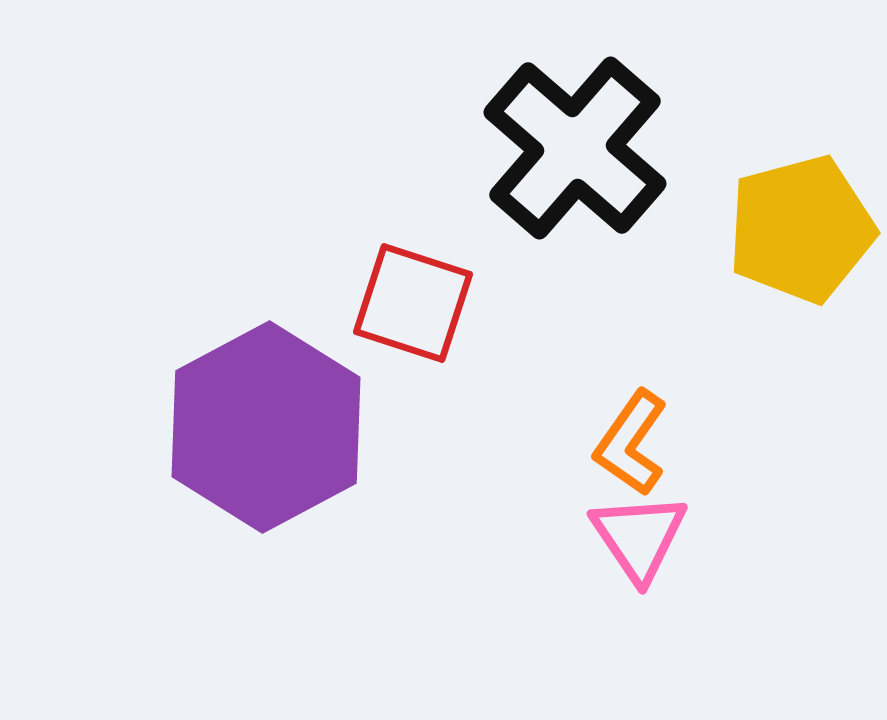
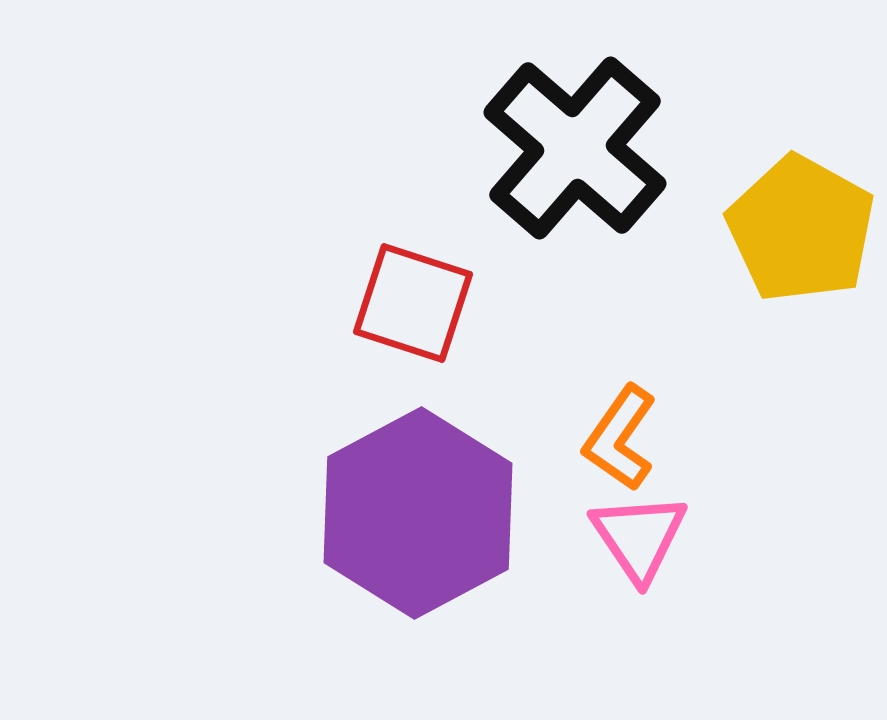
yellow pentagon: rotated 28 degrees counterclockwise
purple hexagon: moved 152 px right, 86 px down
orange L-shape: moved 11 px left, 5 px up
